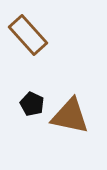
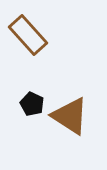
brown triangle: rotated 21 degrees clockwise
